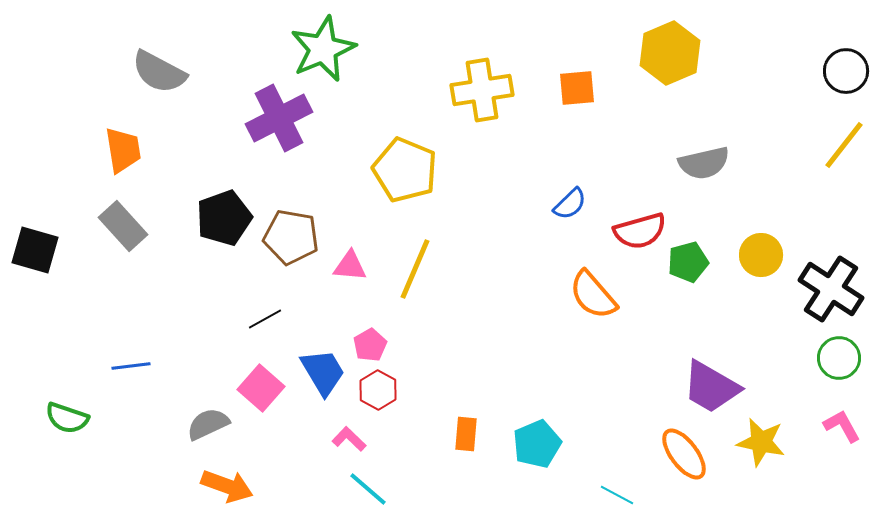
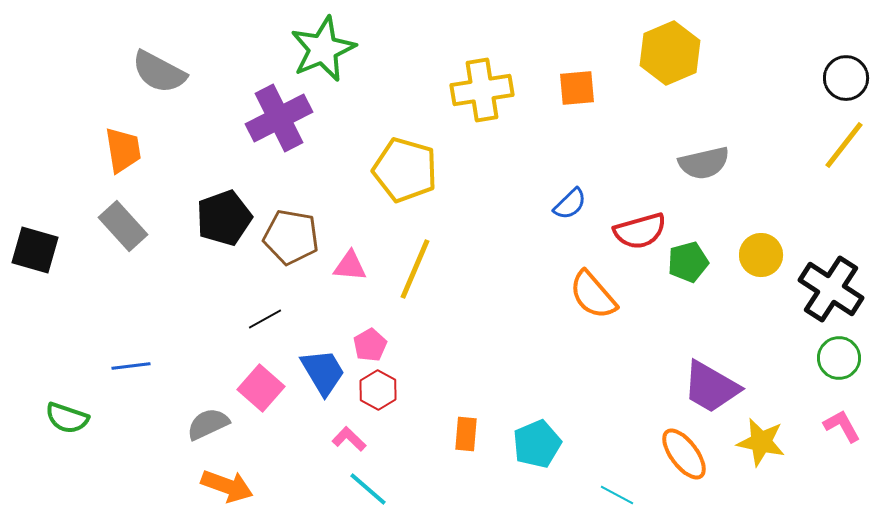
black circle at (846, 71): moved 7 px down
yellow pentagon at (405, 170): rotated 6 degrees counterclockwise
